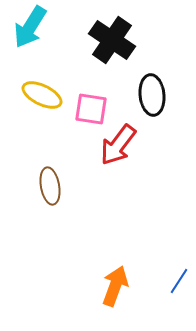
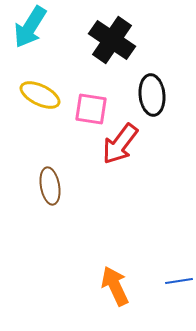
yellow ellipse: moved 2 px left
red arrow: moved 2 px right, 1 px up
blue line: rotated 48 degrees clockwise
orange arrow: rotated 45 degrees counterclockwise
